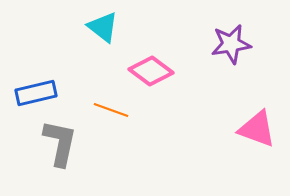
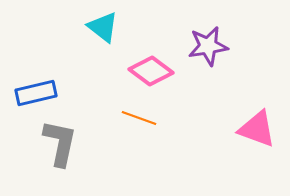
purple star: moved 23 px left, 2 px down
orange line: moved 28 px right, 8 px down
